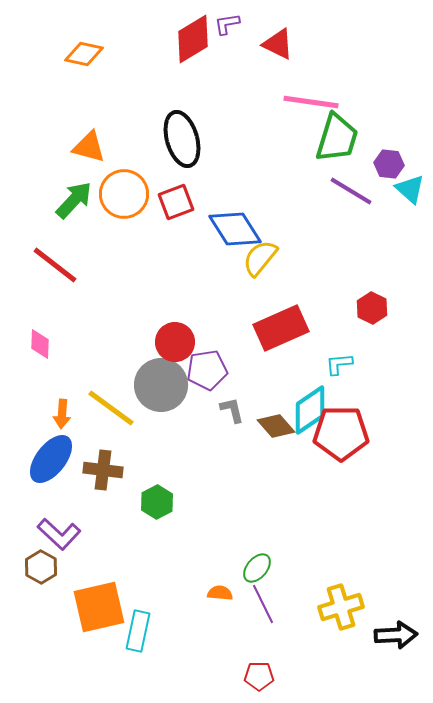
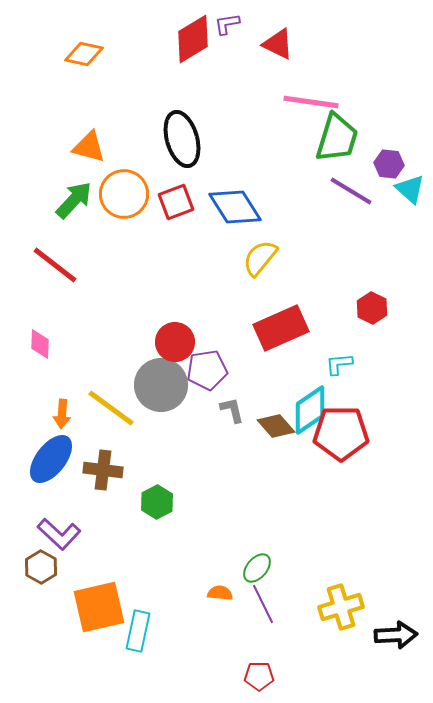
blue diamond at (235, 229): moved 22 px up
